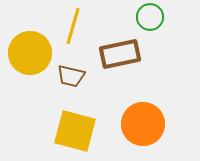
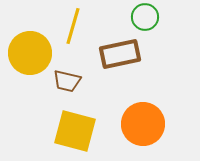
green circle: moved 5 px left
brown trapezoid: moved 4 px left, 5 px down
